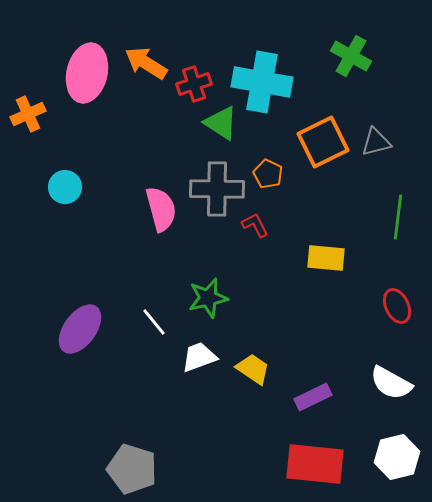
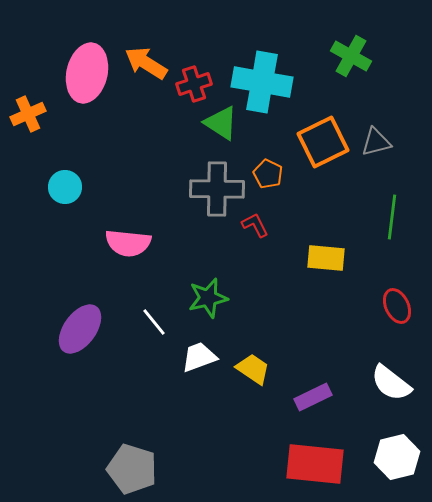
pink semicircle: moved 33 px left, 34 px down; rotated 111 degrees clockwise
green line: moved 6 px left
white semicircle: rotated 9 degrees clockwise
